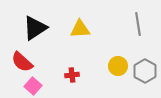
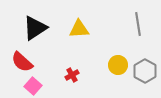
yellow triangle: moved 1 px left
yellow circle: moved 1 px up
red cross: rotated 24 degrees counterclockwise
